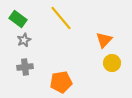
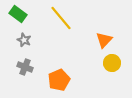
green rectangle: moved 5 px up
gray star: rotated 24 degrees counterclockwise
gray cross: rotated 28 degrees clockwise
orange pentagon: moved 2 px left, 2 px up; rotated 15 degrees counterclockwise
